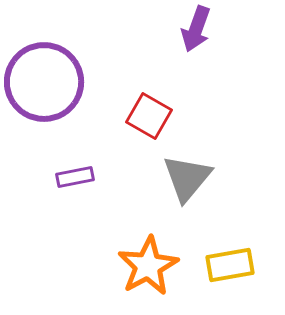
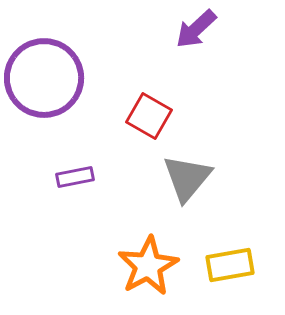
purple arrow: rotated 27 degrees clockwise
purple circle: moved 4 px up
